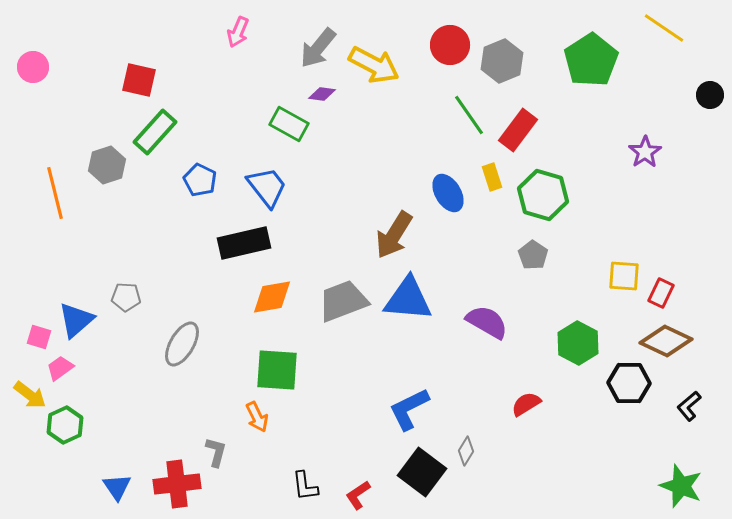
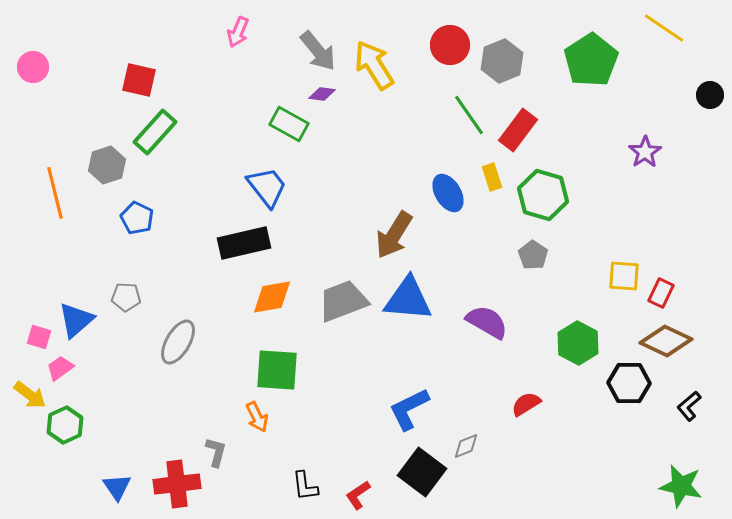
gray arrow at (318, 48): moved 3 px down; rotated 78 degrees counterclockwise
yellow arrow at (374, 65): rotated 150 degrees counterclockwise
blue pentagon at (200, 180): moved 63 px left, 38 px down
gray ellipse at (182, 344): moved 4 px left, 2 px up
gray diamond at (466, 451): moved 5 px up; rotated 36 degrees clockwise
green star at (681, 486): rotated 9 degrees counterclockwise
